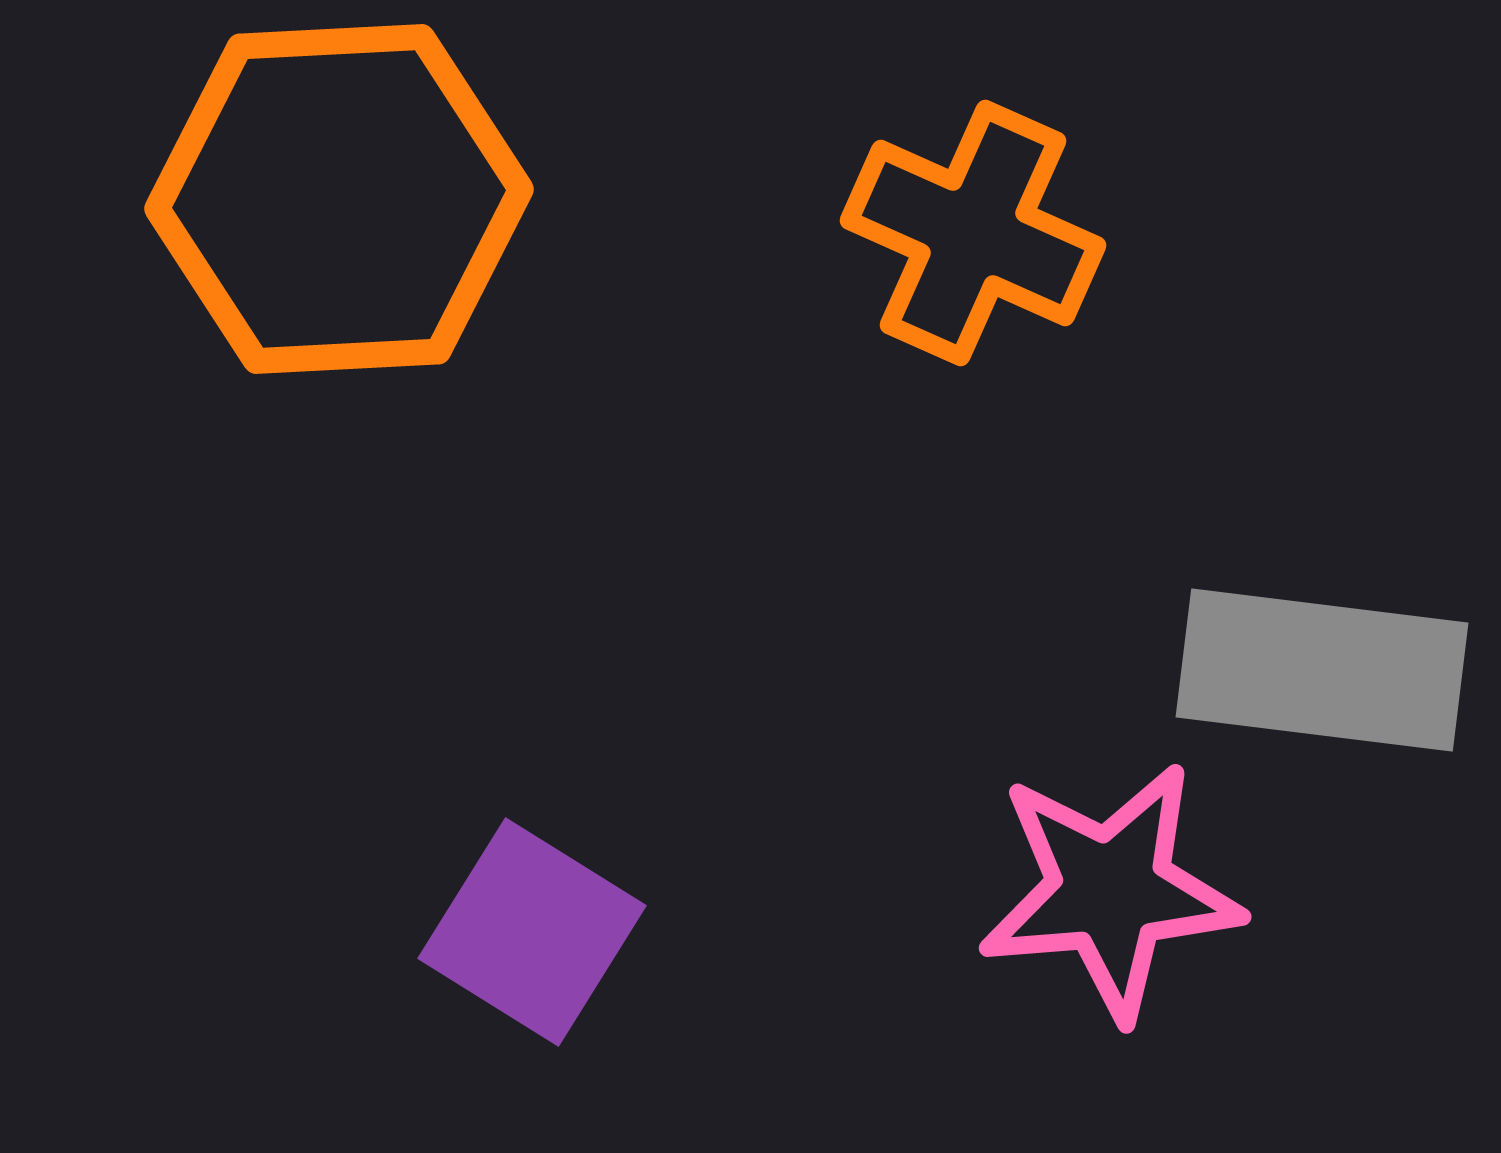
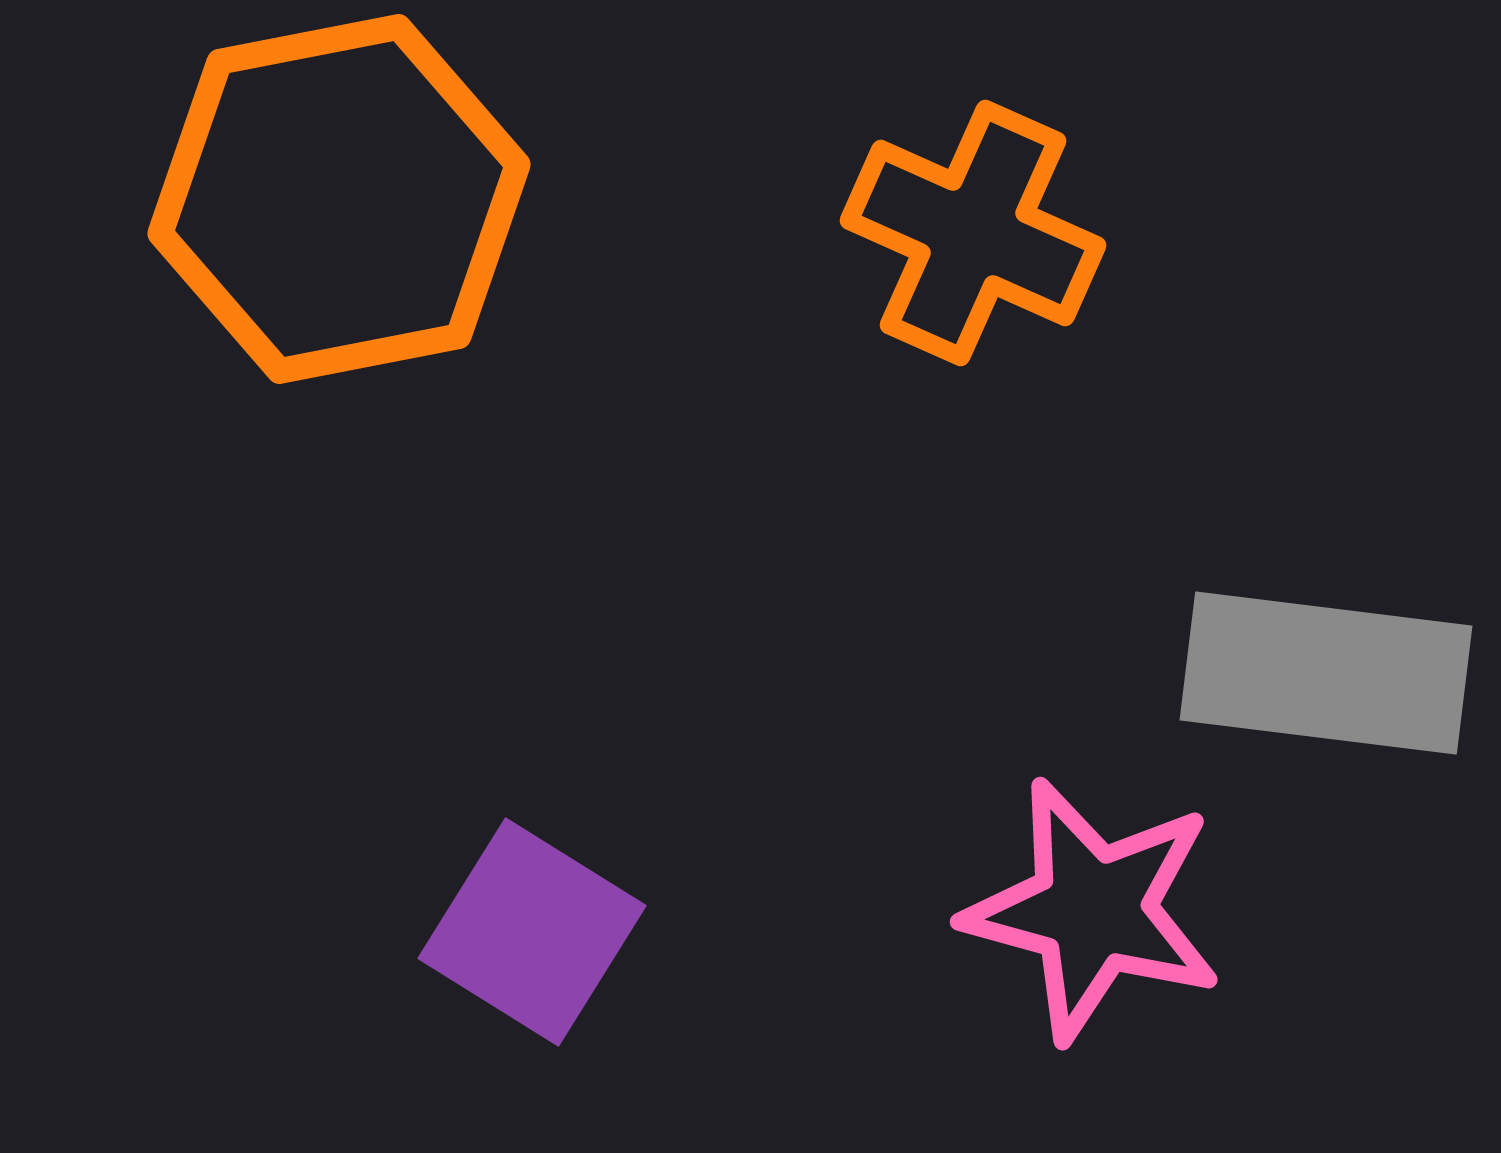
orange hexagon: rotated 8 degrees counterclockwise
gray rectangle: moved 4 px right, 3 px down
pink star: moved 17 px left, 19 px down; rotated 20 degrees clockwise
